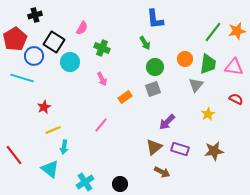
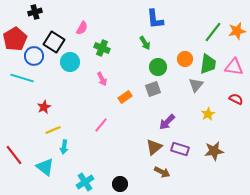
black cross: moved 3 px up
green circle: moved 3 px right
cyan triangle: moved 5 px left, 2 px up
